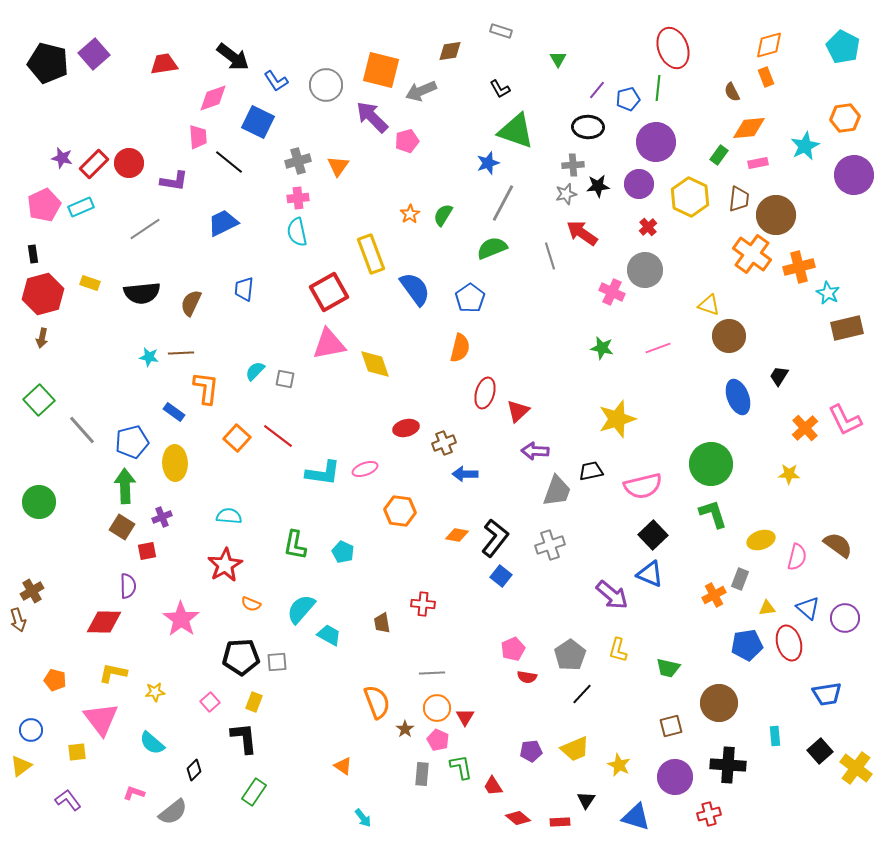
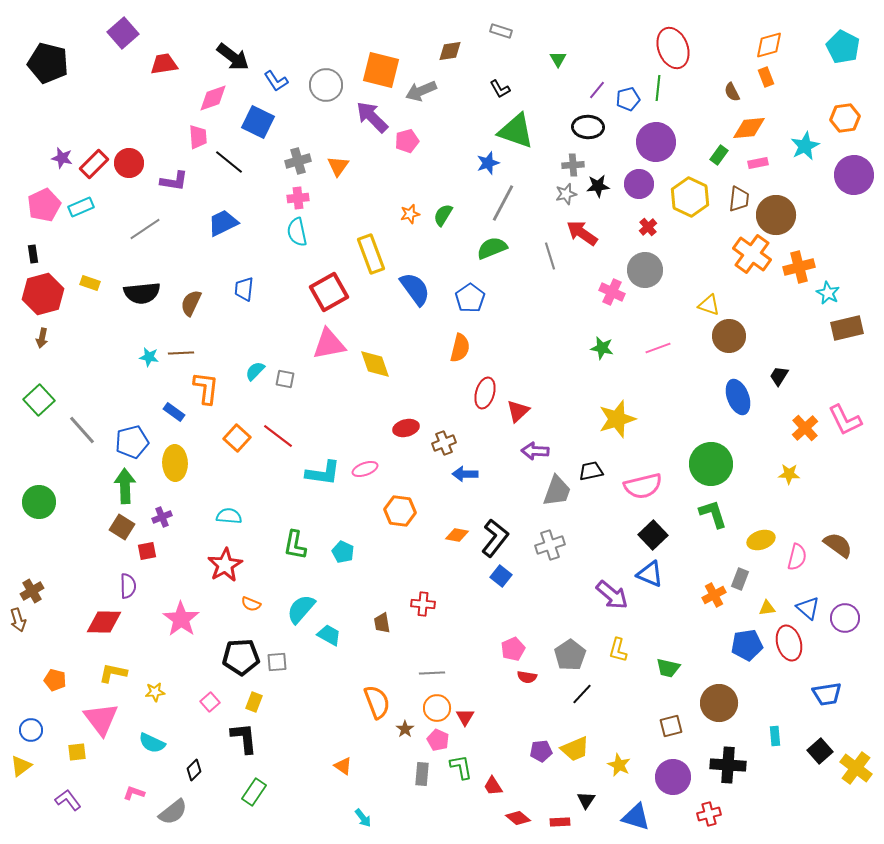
purple square at (94, 54): moved 29 px right, 21 px up
orange star at (410, 214): rotated 18 degrees clockwise
cyan semicircle at (152, 743): rotated 16 degrees counterclockwise
purple pentagon at (531, 751): moved 10 px right
purple circle at (675, 777): moved 2 px left
